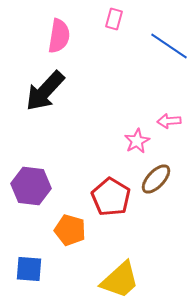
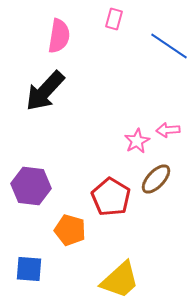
pink arrow: moved 1 px left, 9 px down
